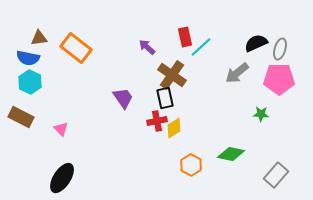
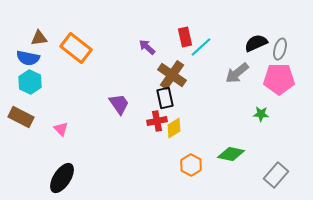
purple trapezoid: moved 4 px left, 6 px down
